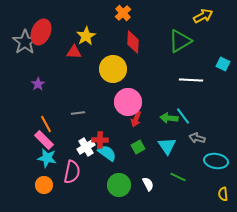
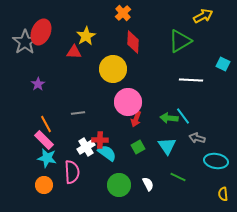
pink semicircle: rotated 15 degrees counterclockwise
